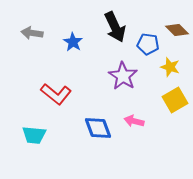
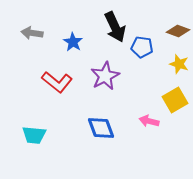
brown diamond: moved 1 px right, 1 px down; rotated 25 degrees counterclockwise
blue pentagon: moved 6 px left, 3 px down
yellow star: moved 9 px right, 3 px up
purple star: moved 18 px left; rotated 12 degrees clockwise
red L-shape: moved 1 px right, 12 px up
pink arrow: moved 15 px right
blue diamond: moved 3 px right
